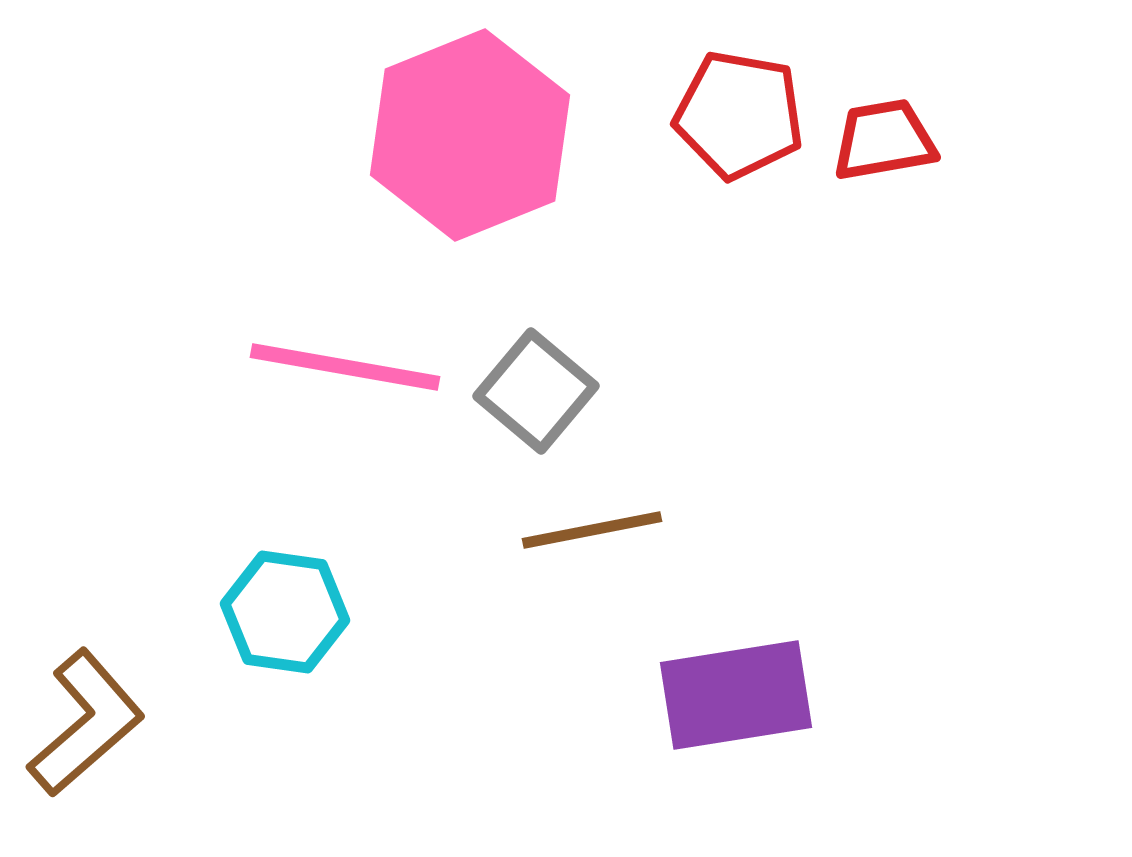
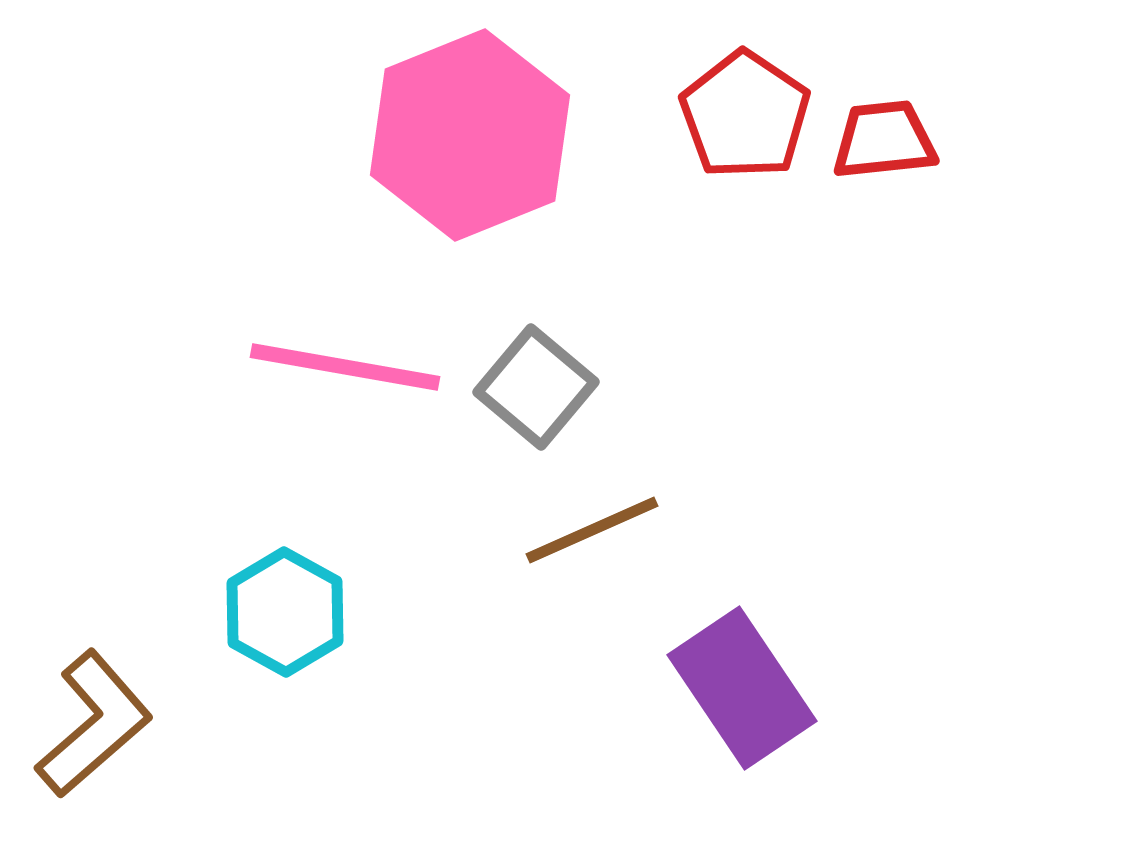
red pentagon: moved 6 px right; rotated 24 degrees clockwise
red trapezoid: rotated 4 degrees clockwise
gray square: moved 4 px up
brown line: rotated 13 degrees counterclockwise
cyan hexagon: rotated 21 degrees clockwise
purple rectangle: moved 6 px right, 7 px up; rotated 65 degrees clockwise
brown L-shape: moved 8 px right, 1 px down
